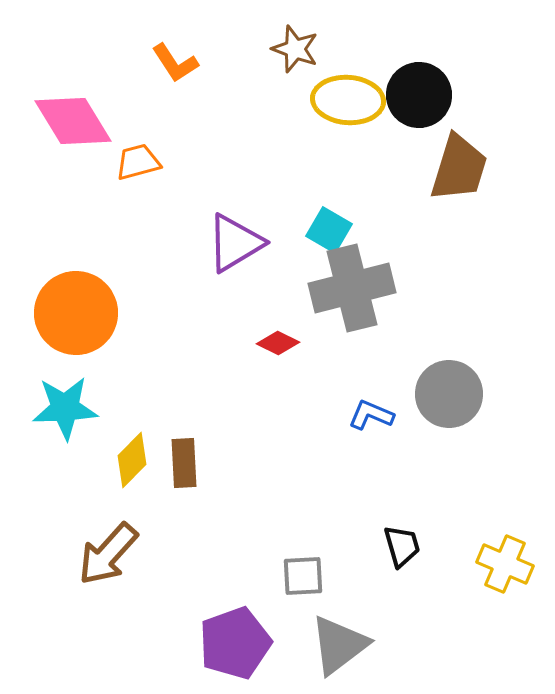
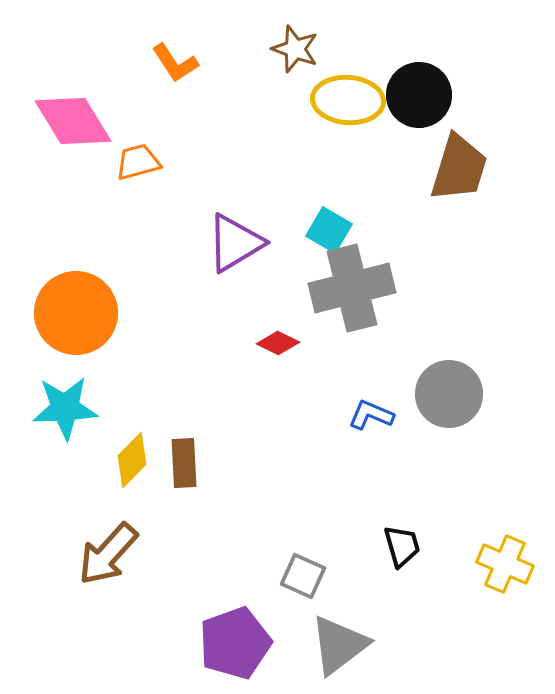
gray square: rotated 27 degrees clockwise
